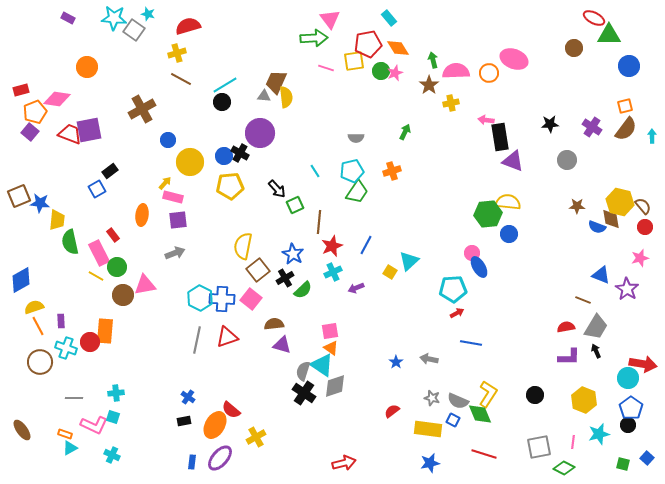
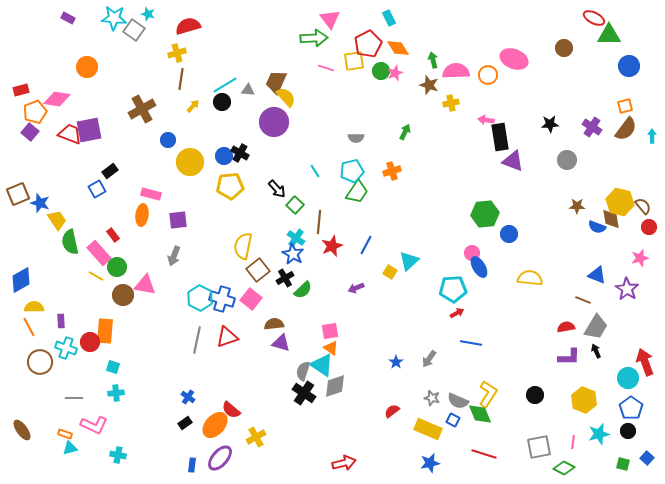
cyan rectangle at (389, 18): rotated 14 degrees clockwise
red pentagon at (368, 44): rotated 16 degrees counterclockwise
brown circle at (574, 48): moved 10 px left
orange circle at (489, 73): moved 1 px left, 2 px down
brown line at (181, 79): rotated 70 degrees clockwise
brown star at (429, 85): rotated 18 degrees counterclockwise
gray triangle at (264, 96): moved 16 px left, 6 px up
yellow semicircle at (286, 97): rotated 35 degrees counterclockwise
purple circle at (260, 133): moved 14 px right, 11 px up
yellow arrow at (165, 183): moved 28 px right, 77 px up
brown square at (19, 196): moved 1 px left, 2 px up
pink rectangle at (173, 197): moved 22 px left, 3 px up
yellow semicircle at (508, 202): moved 22 px right, 76 px down
blue star at (40, 203): rotated 12 degrees clockwise
green square at (295, 205): rotated 24 degrees counterclockwise
green hexagon at (488, 214): moved 3 px left
yellow trapezoid at (57, 220): rotated 40 degrees counterclockwise
red circle at (645, 227): moved 4 px right
pink rectangle at (99, 253): rotated 15 degrees counterclockwise
gray arrow at (175, 253): moved 1 px left, 3 px down; rotated 132 degrees clockwise
cyan cross at (333, 272): moved 37 px left, 34 px up; rotated 30 degrees counterclockwise
blue triangle at (601, 275): moved 4 px left
pink triangle at (145, 285): rotated 20 degrees clockwise
blue cross at (222, 299): rotated 15 degrees clockwise
yellow semicircle at (34, 307): rotated 18 degrees clockwise
orange line at (38, 326): moved 9 px left, 1 px down
purple triangle at (282, 345): moved 1 px left, 2 px up
gray arrow at (429, 359): rotated 66 degrees counterclockwise
red arrow at (643, 364): moved 2 px right, 2 px up; rotated 120 degrees counterclockwise
cyan square at (113, 417): moved 50 px up
black rectangle at (184, 421): moved 1 px right, 2 px down; rotated 24 degrees counterclockwise
orange ellipse at (215, 425): rotated 12 degrees clockwise
black circle at (628, 425): moved 6 px down
yellow rectangle at (428, 429): rotated 16 degrees clockwise
cyan triangle at (70, 448): rotated 14 degrees clockwise
cyan cross at (112, 455): moved 6 px right; rotated 14 degrees counterclockwise
blue rectangle at (192, 462): moved 3 px down
